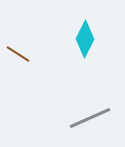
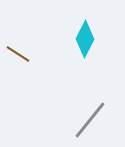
gray line: moved 2 px down; rotated 27 degrees counterclockwise
